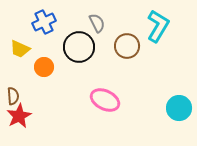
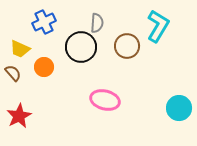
gray semicircle: rotated 30 degrees clockwise
black circle: moved 2 px right
brown semicircle: moved 23 px up; rotated 36 degrees counterclockwise
pink ellipse: rotated 12 degrees counterclockwise
